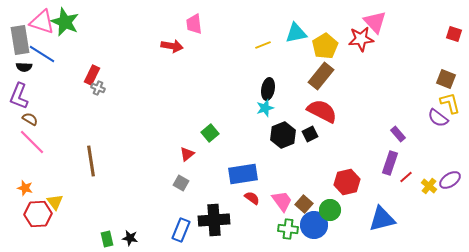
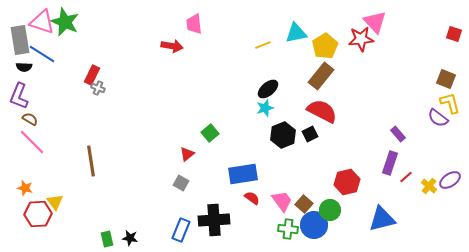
black ellipse at (268, 89): rotated 40 degrees clockwise
